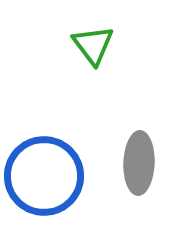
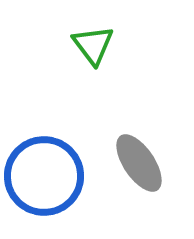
gray ellipse: rotated 36 degrees counterclockwise
